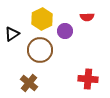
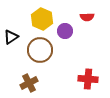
yellow hexagon: rotated 10 degrees counterclockwise
black triangle: moved 1 px left, 3 px down
brown cross: rotated 24 degrees clockwise
